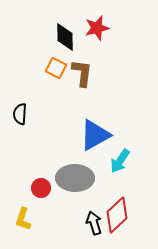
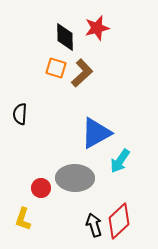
orange square: rotated 10 degrees counterclockwise
brown L-shape: rotated 40 degrees clockwise
blue triangle: moved 1 px right, 2 px up
red diamond: moved 2 px right, 6 px down
black arrow: moved 2 px down
